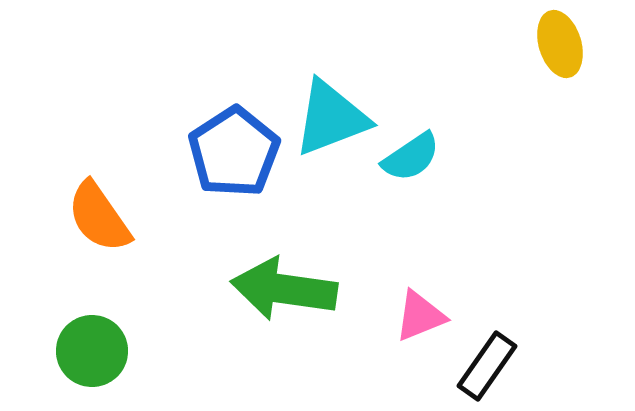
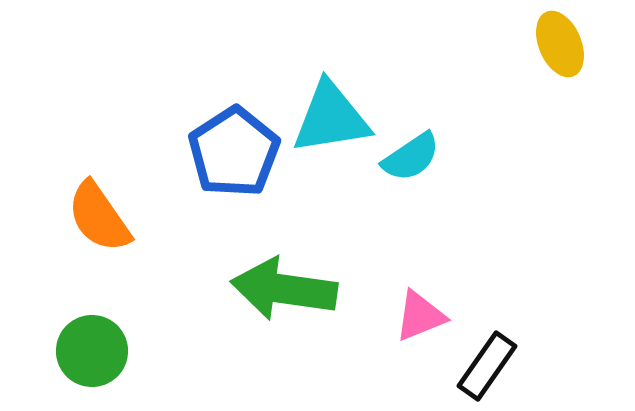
yellow ellipse: rotated 6 degrees counterclockwise
cyan triangle: rotated 12 degrees clockwise
